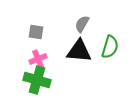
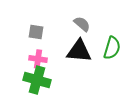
gray semicircle: rotated 102 degrees clockwise
green semicircle: moved 2 px right, 1 px down
pink cross: rotated 30 degrees clockwise
